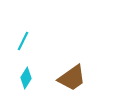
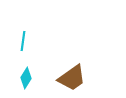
cyan line: rotated 18 degrees counterclockwise
